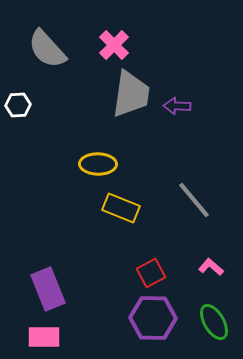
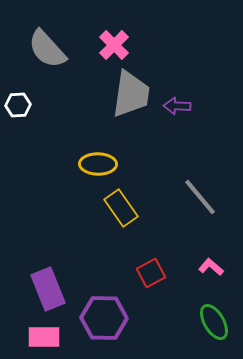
gray line: moved 6 px right, 3 px up
yellow rectangle: rotated 33 degrees clockwise
purple hexagon: moved 49 px left
